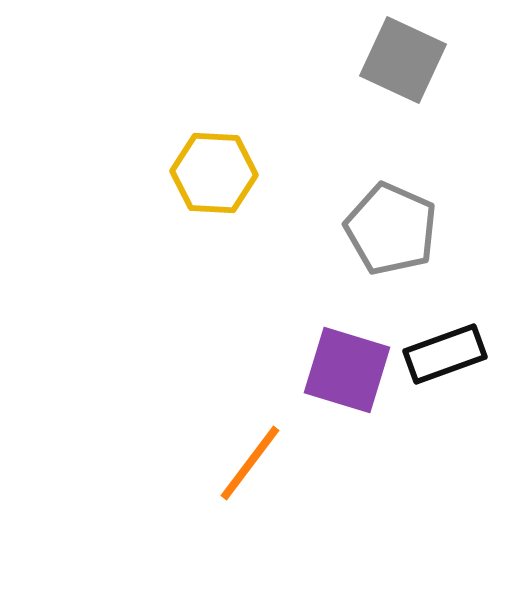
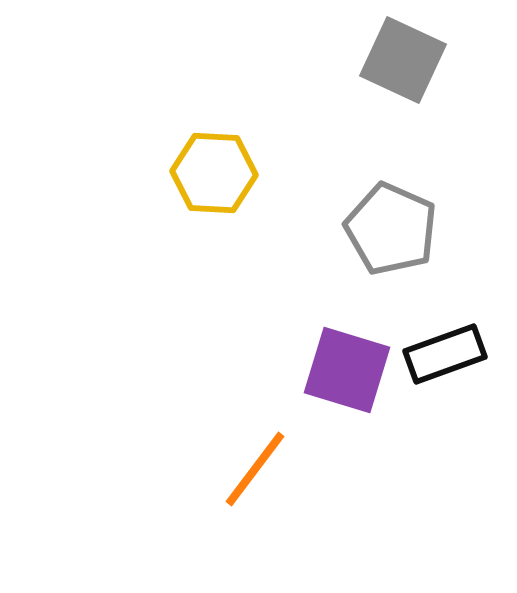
orange line: moved 5 px right, 6 px down
